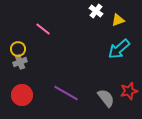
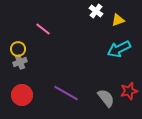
cyan arrow: rotated 15 degrees clockwise
